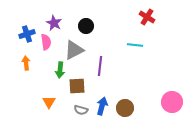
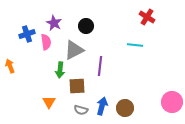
orange arrow: moved 16 px left, 3 px down; rotated 16 degrees counterclockwise
